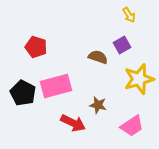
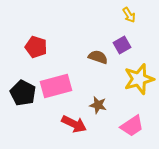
red arrow: moved 1 px right, 1 px down
